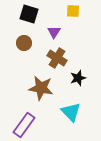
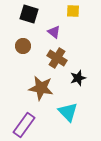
purple triangle: rotated 24 degrees counterclockwise
brown circle: moved 1 px left, 3 px down
cyan triangle: moved 3 px left
